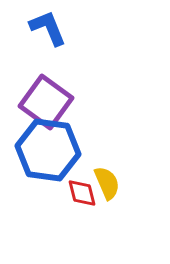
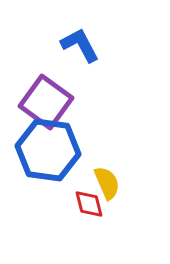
blue L-shape: moved 32 px right, 17 px down; rotated 6 degrees counterclockwise
red diamond: moved 7 px right, 11 px down
